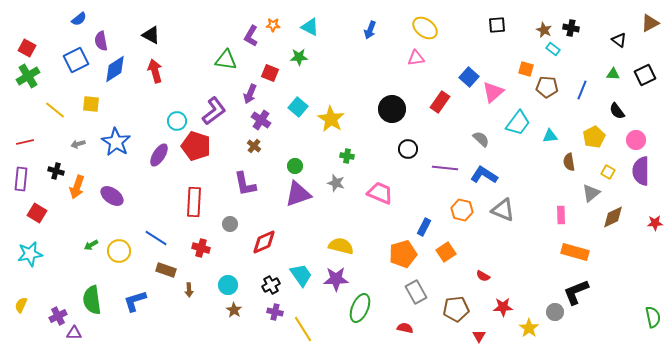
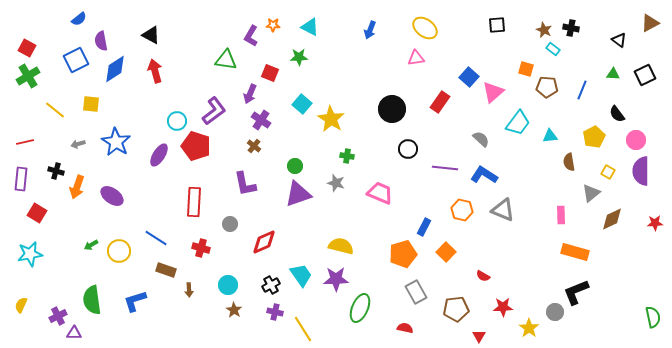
cyan square at (298, 107): moved 4 px right, 3 px up
black semicircle at (617, 111): moved 3 px down
brown diamond at (613, 217): moved 1 px left, 2 px down
orange square at (446, 252): rotated 12 degrees counterclockwise
